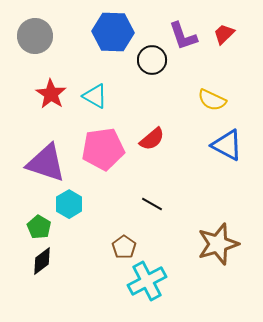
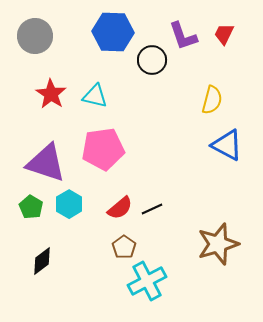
red trapezoid: rotated 20 degrees counterclockwise
cyan triangle: rotated 16 degrees counterclockwise
yellow semicircle: rotated 100 degrees counterclockwise
red semicircle: moved 32 px left, 69 px down
black line: moved 5 px down; rotated 55 degrees counterclockwise
green pentagon: moved 8 px left, 20 px up
